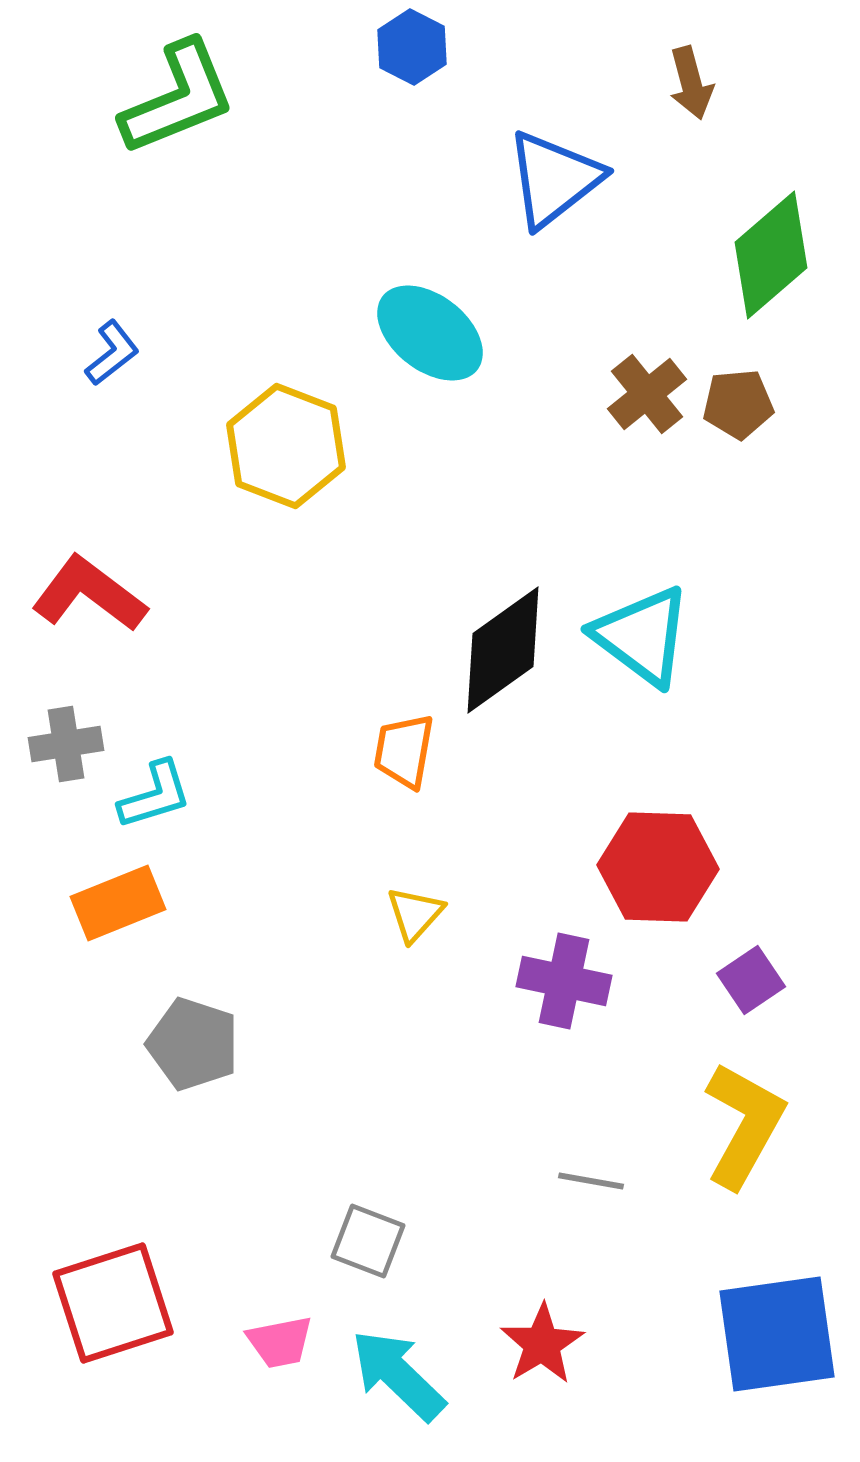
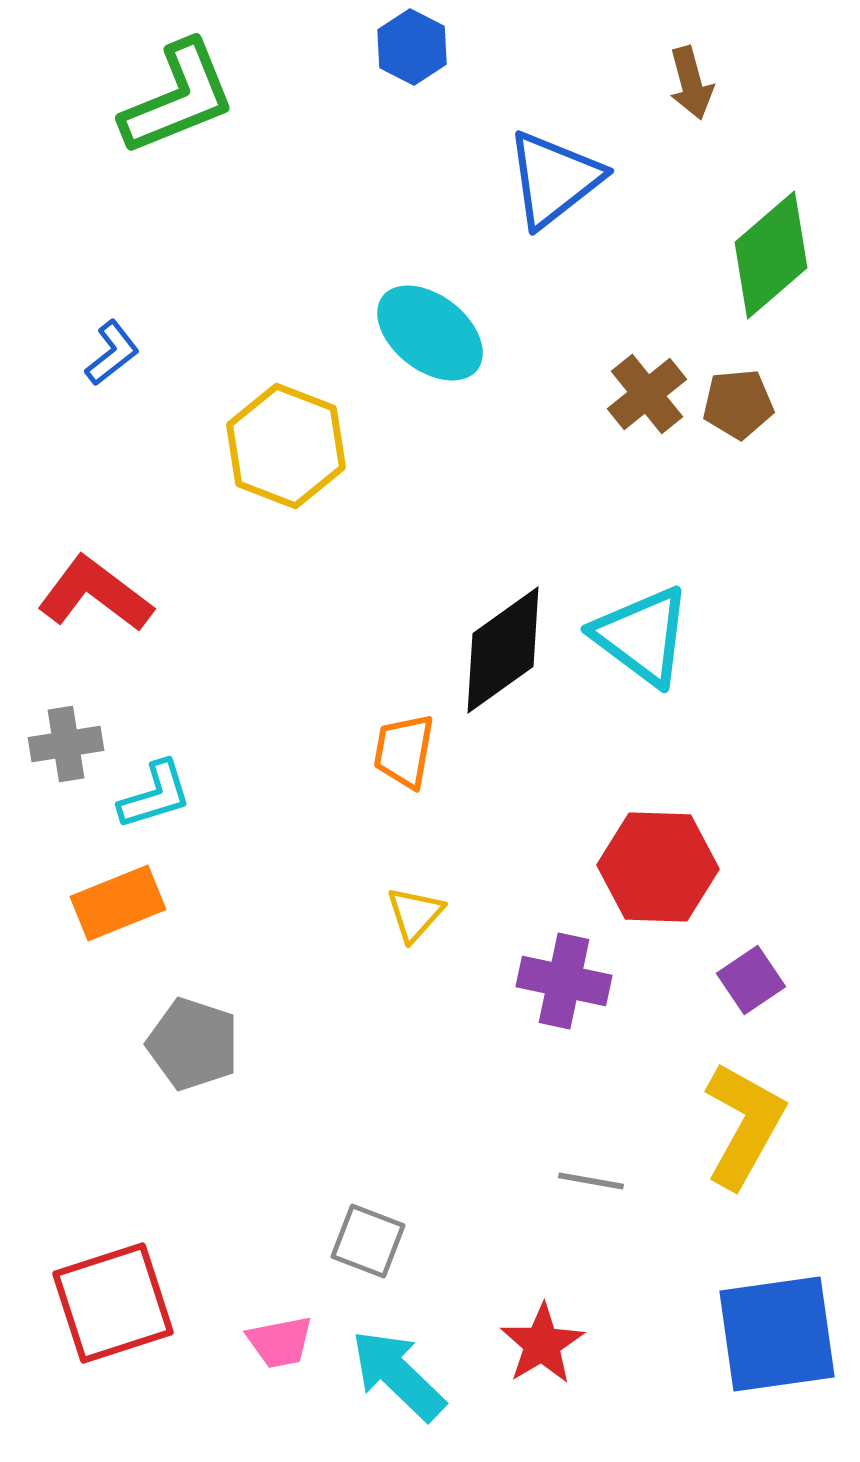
red L-shape: moved 6 px right
